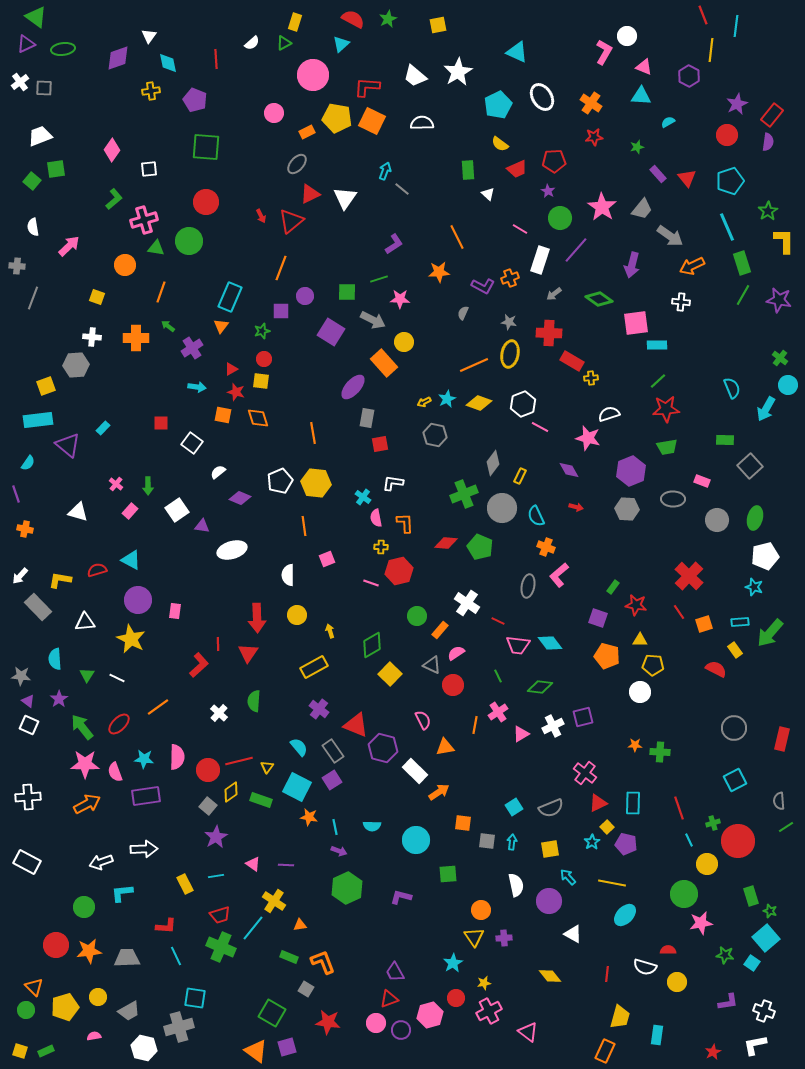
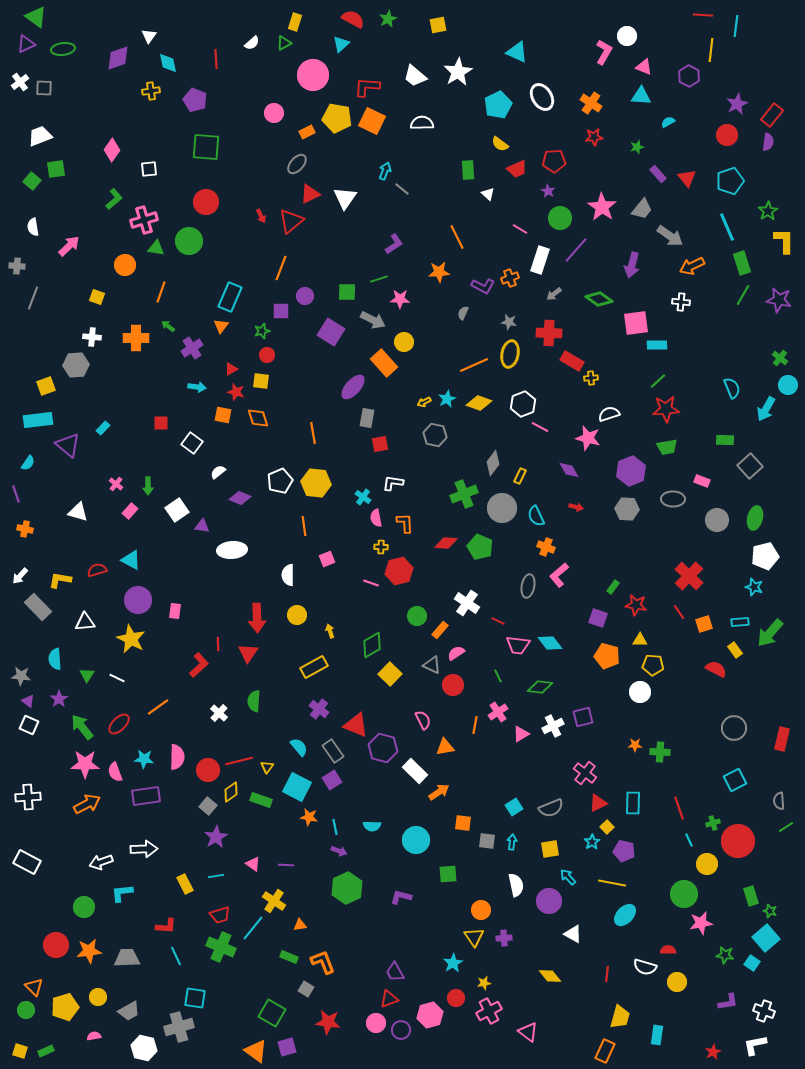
red line at (703, 15): rotated 66 degrees counterclockwise
red circle at (264, 359): moved 3 px right, 4 px up
white ellipse at (232, 550): rotated 12 degrees clockwise
purple pentagon at (626, 844): moved 2 px left, 7 px down
